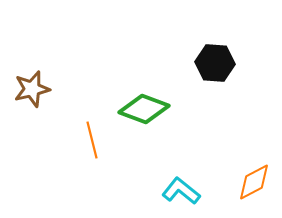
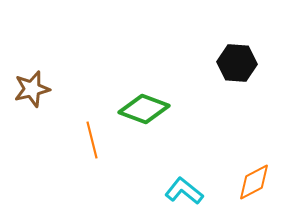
black hexagon: moved 22 px right
cyan L-shape: moved 3 px right
